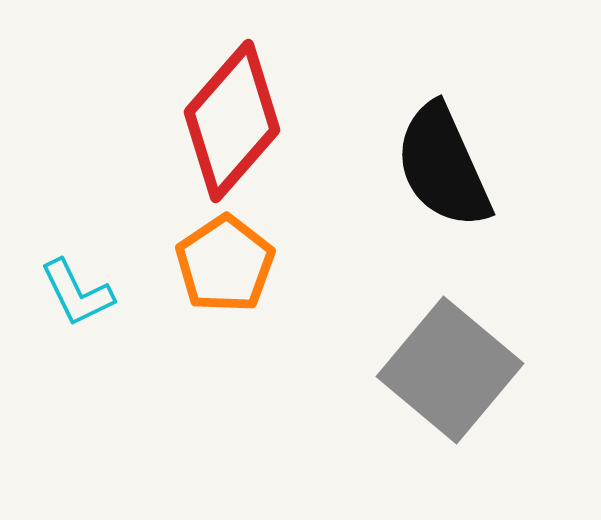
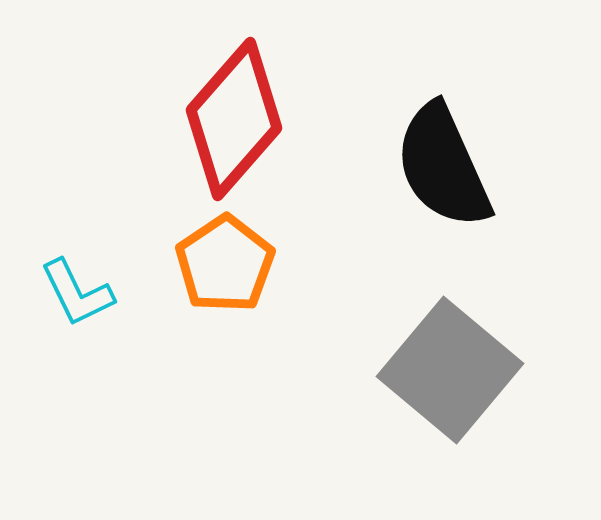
red diamond: moved 2 px right, 2 px up
